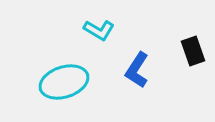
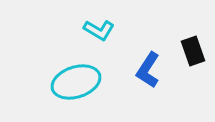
blue L-shape: moved 11 px right
cyan ellipse: moved 12 px right
